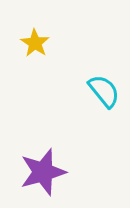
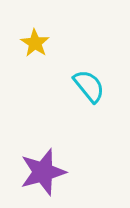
cyan semicircle: moved 15 px left, 5 px up
